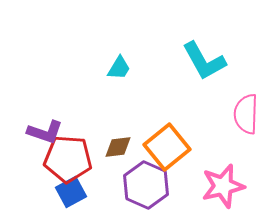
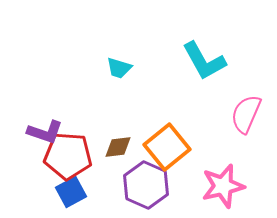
cyan trapezoid: rotated 76 degrees clockwise
pink semicircle: rotated 21 degrees clockwise
red pentagon: moved 3 px up
